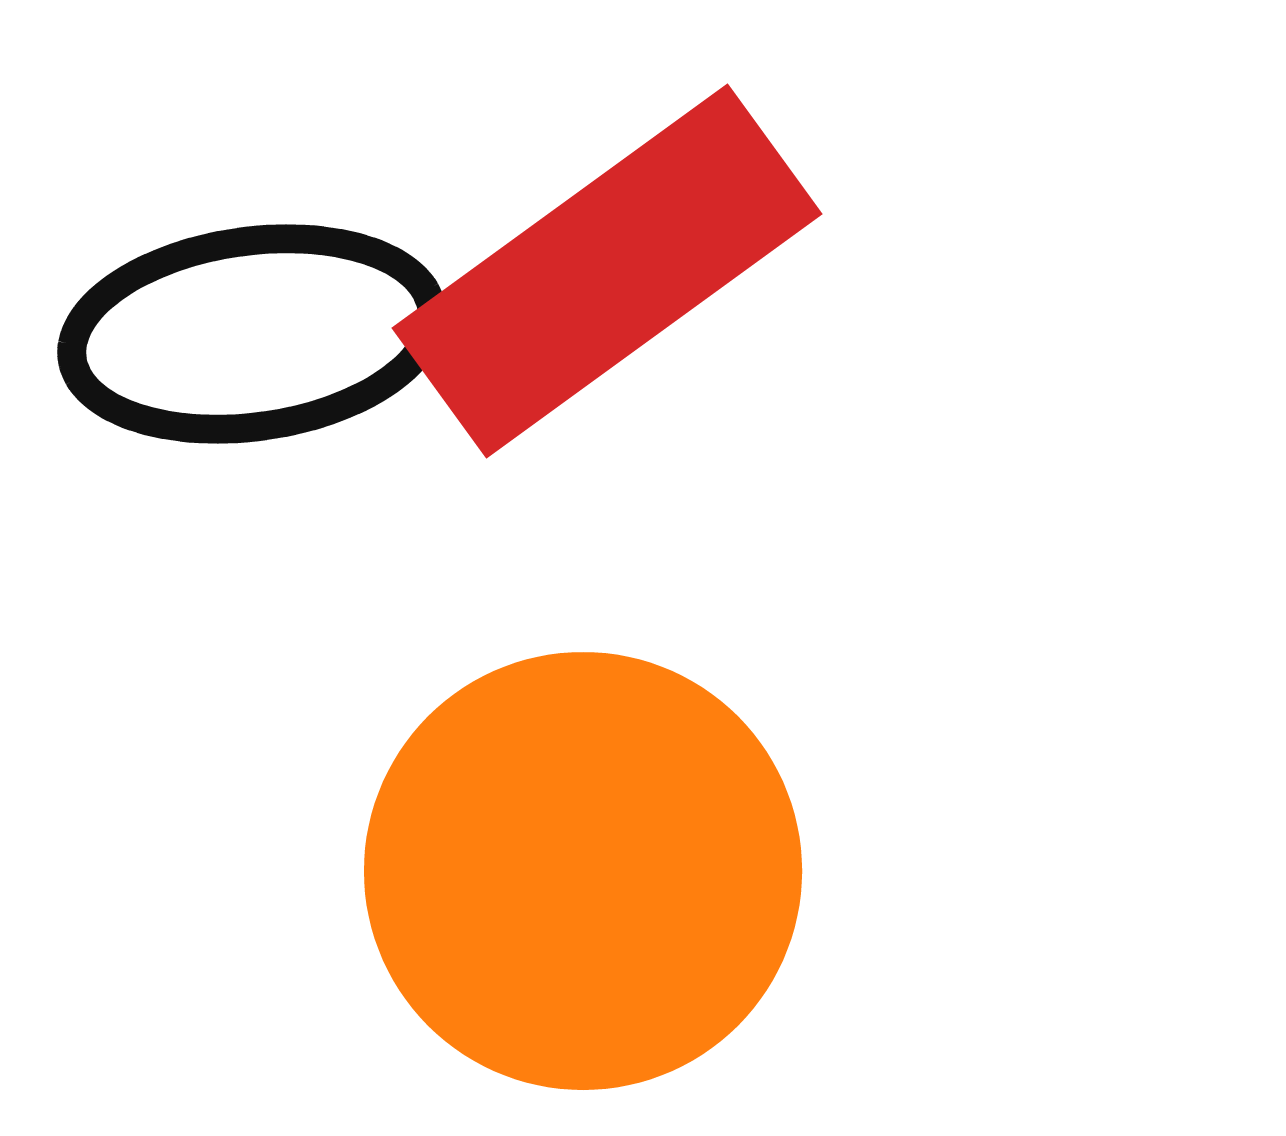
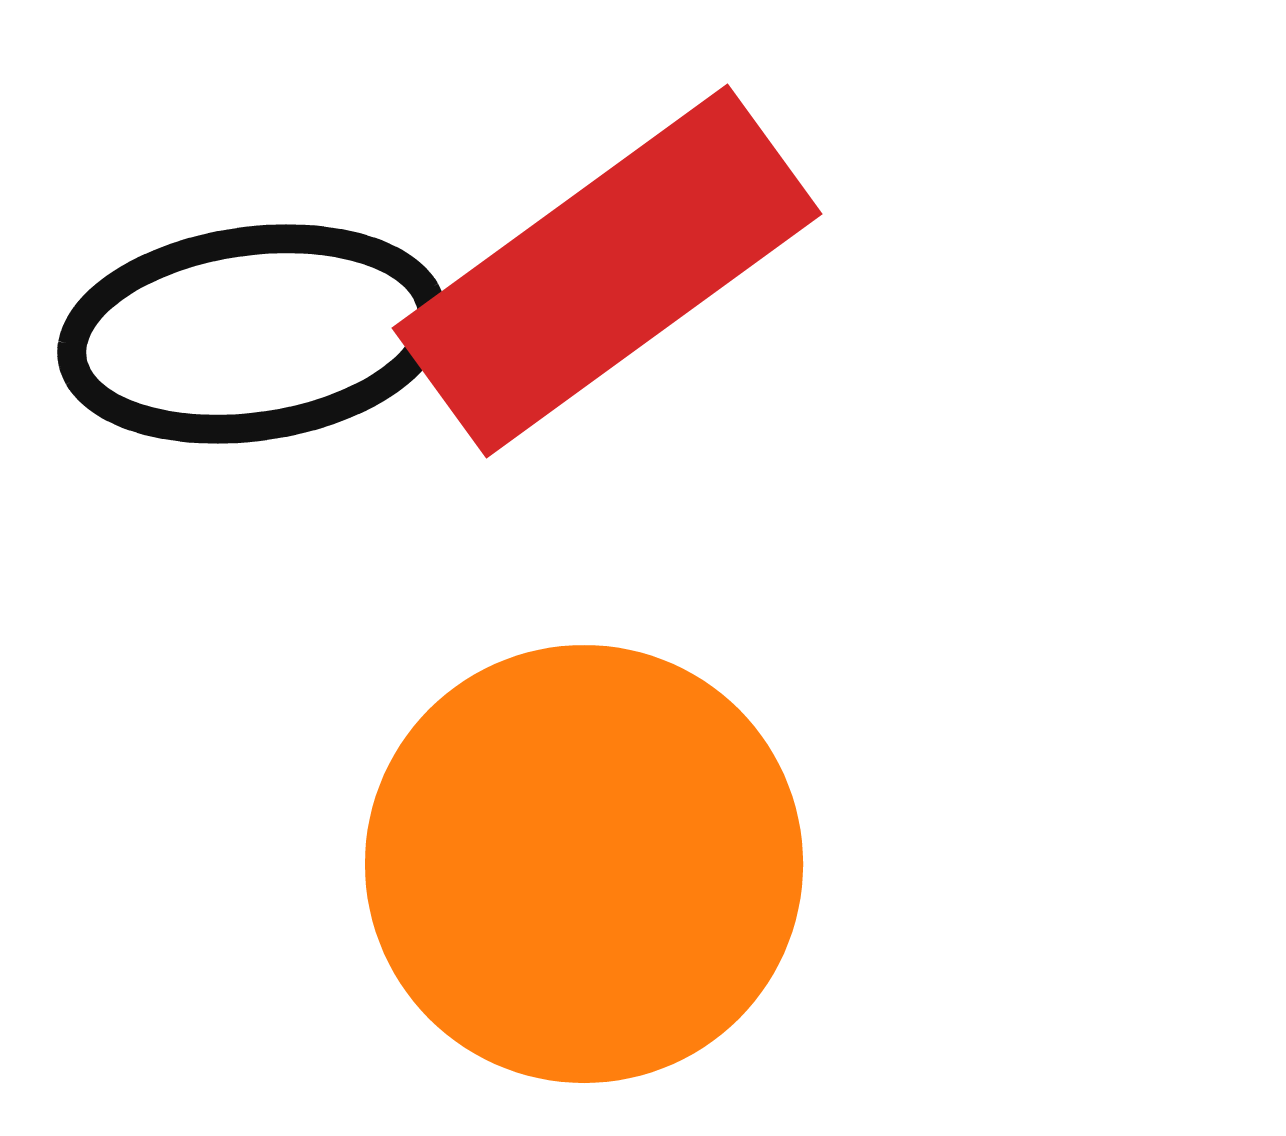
orange circle: moved 1 px right, 7 px up
